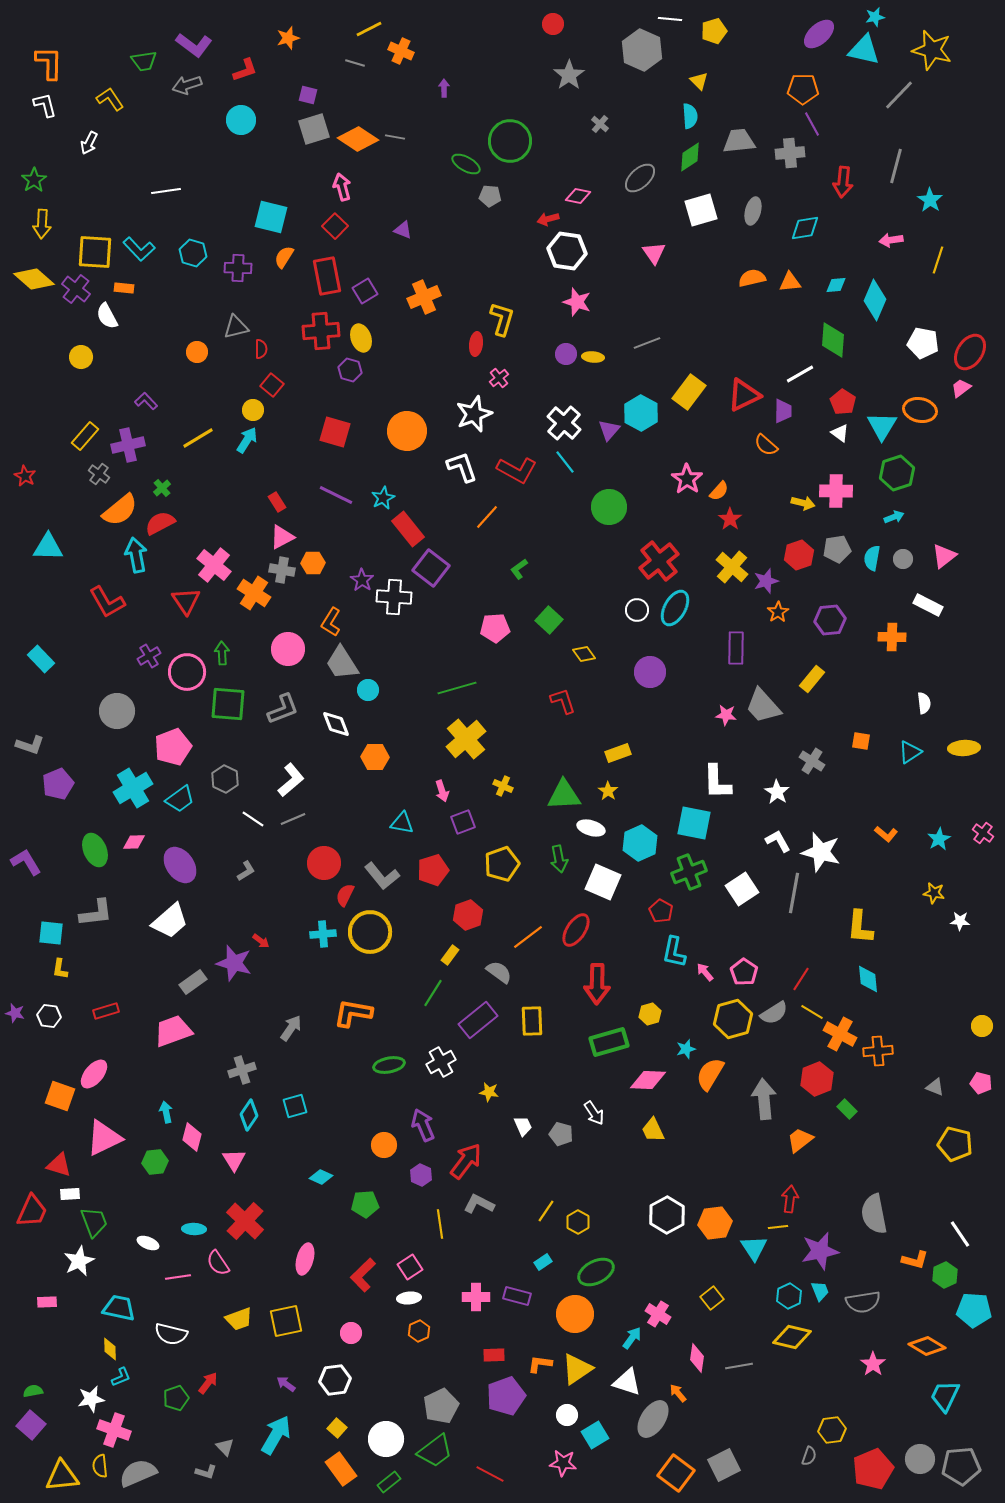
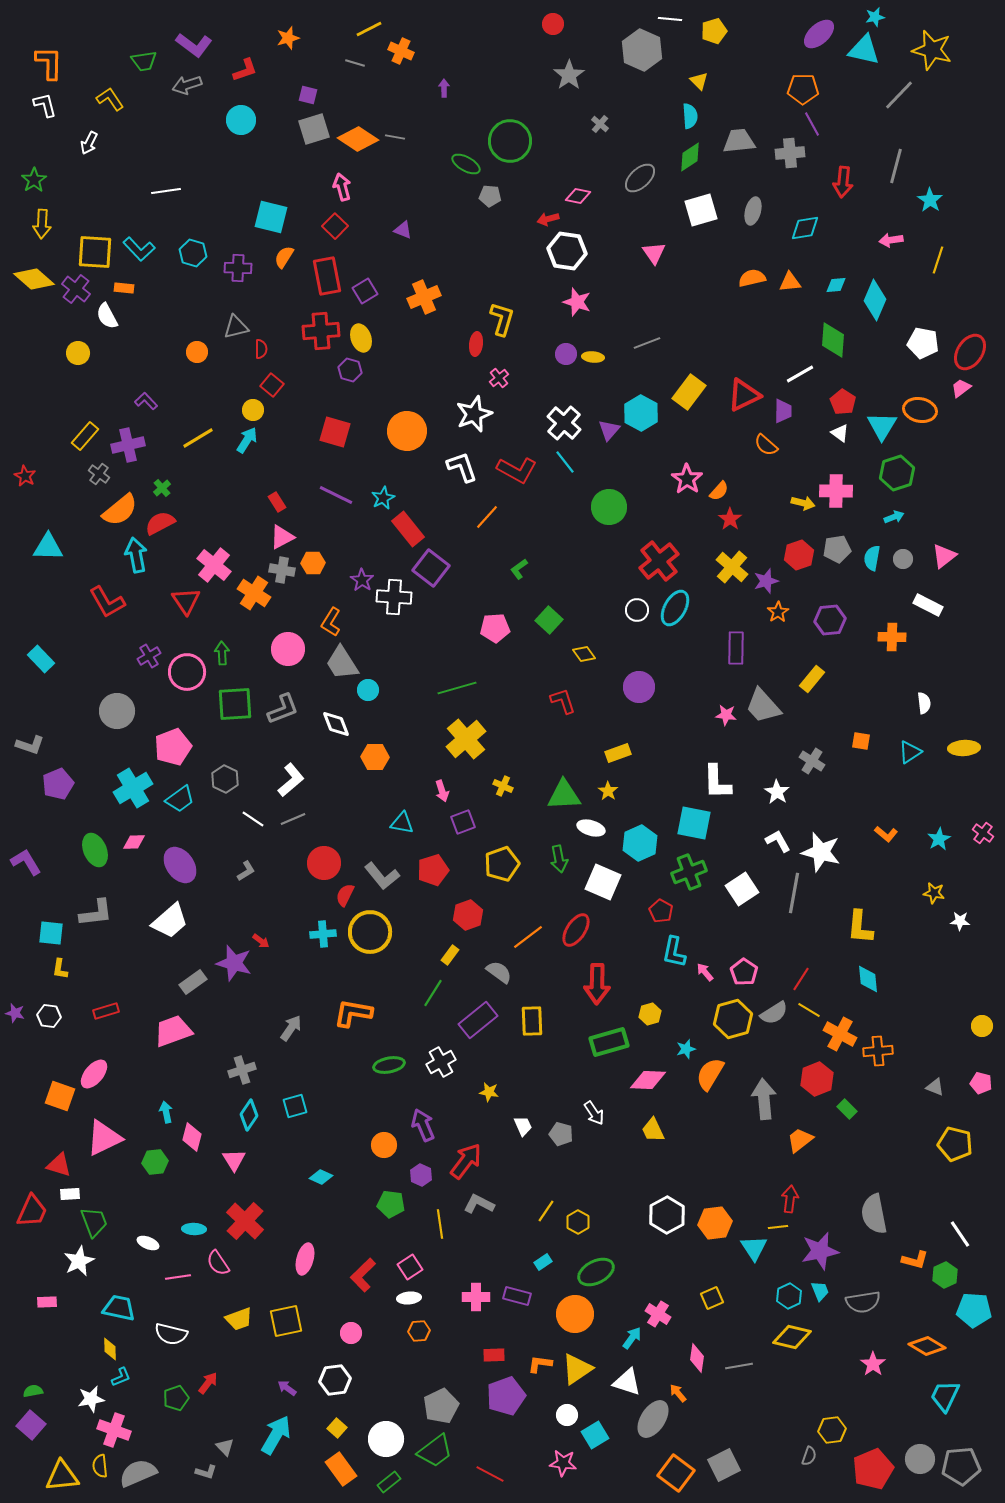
yellow circle at (81, 357): moved 3 px left, 4 px up
purple circle at (650, 672): moved 11 px left, 15 px down
green square at (228, 704): moved 7 px right; rotated 9 degrees counterclockwise
yellow line at (812, 1012): moved 3 px left, 2 px up
green pentagon at (365, 1204): moved 26 px right; rotated 12 degrees clockwise
yellow square at (712, 1298): rotated 15 degrees clockwise
orange hexagon at (419, 1331): rotated 20 degrees clockwise
purple arrow at (286, 1384): moved 1 px right, 4 px down
